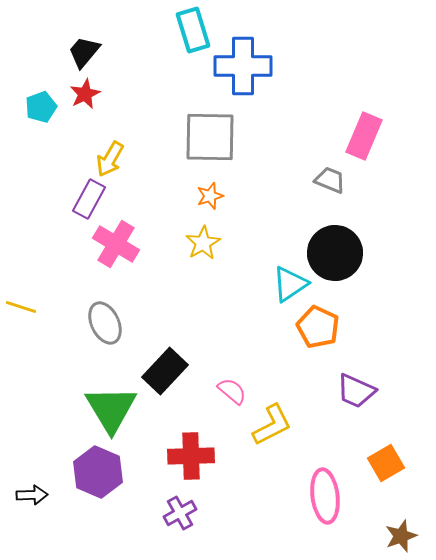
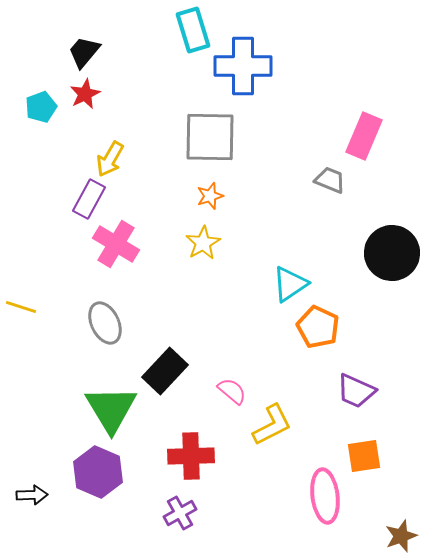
black circle: moved 57 px right
orange square: moved 22 px left, 7 px up; rotated 21 degrees clockwise
